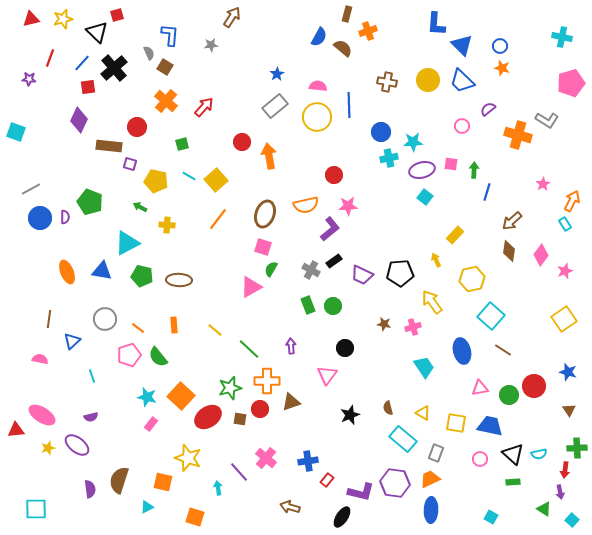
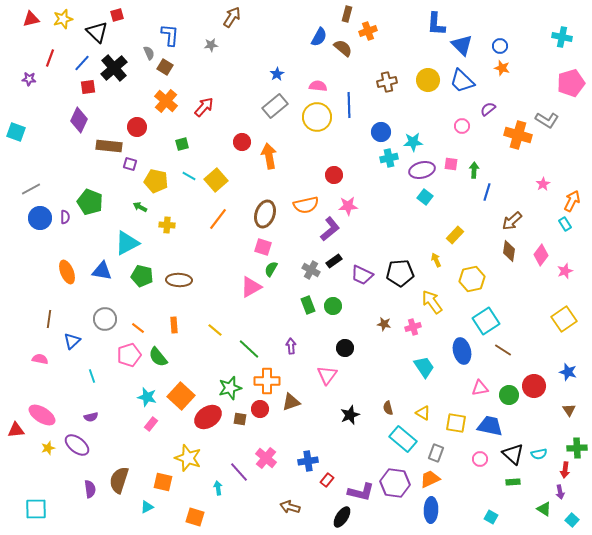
brown cross at (387, 82): rotated 24 degrees counterclockwise
cyan square at (491, 316): moved 5 px left, 5 px down; rotated 16 degrees clockwise
